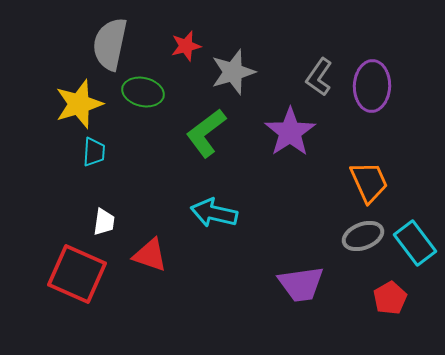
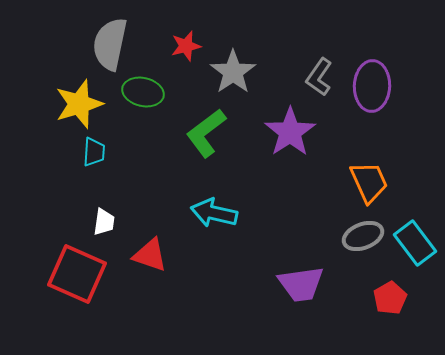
gray star: rotated 18 degrees counterclockwise
